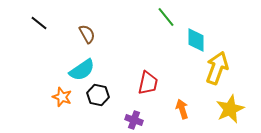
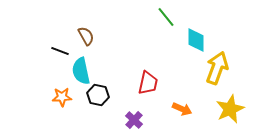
black line: moved 21 px right, 28 px down; rotated 18 degrees counterclockwise
brown semicircle: moved 1 px left, 2 px down
cyan semicircle: moved 1 px left, 1 px down; rotated 112 degrees clockwise
orange star: rotated 24 degrees counterclockwise
orange arrow: rotated 132 degrees clockwise
purple cross: rotated 24 degrees clockwise
